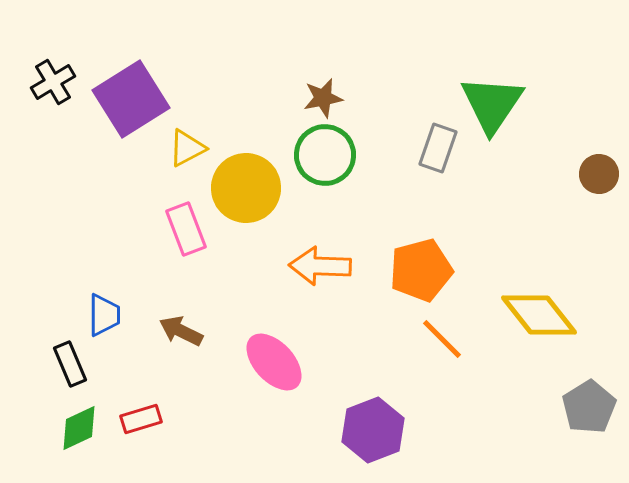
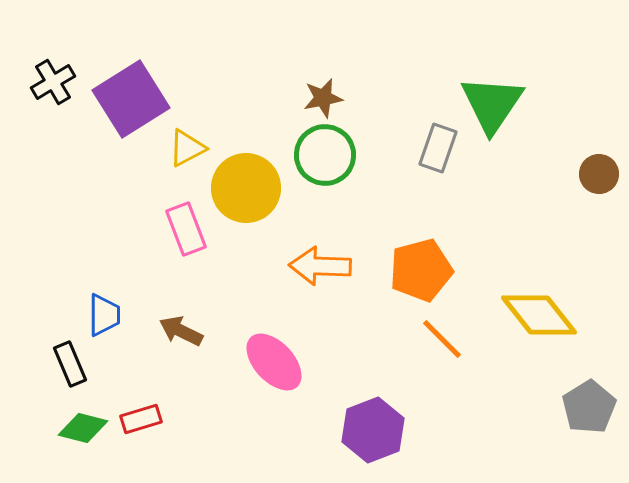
green diamond: moved 4 px right; rotated 39 degrees clockwise
